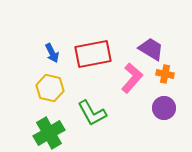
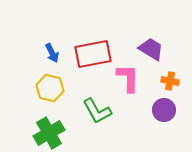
orange cross: moved 5 px right, 7 px down
pink L-shape: moved 4 px left; rotated 40 degrees counterclockwise
purple circle: moved 2 px down
green L-shape: moved 5 px right, 2 px up
